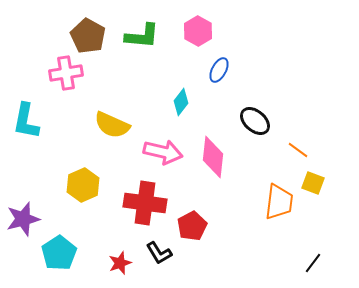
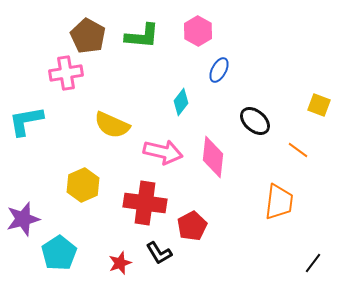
cyan L-shape: rotated 69 degrees clockwise
yellow square: moved 6 px right, 78 px up
